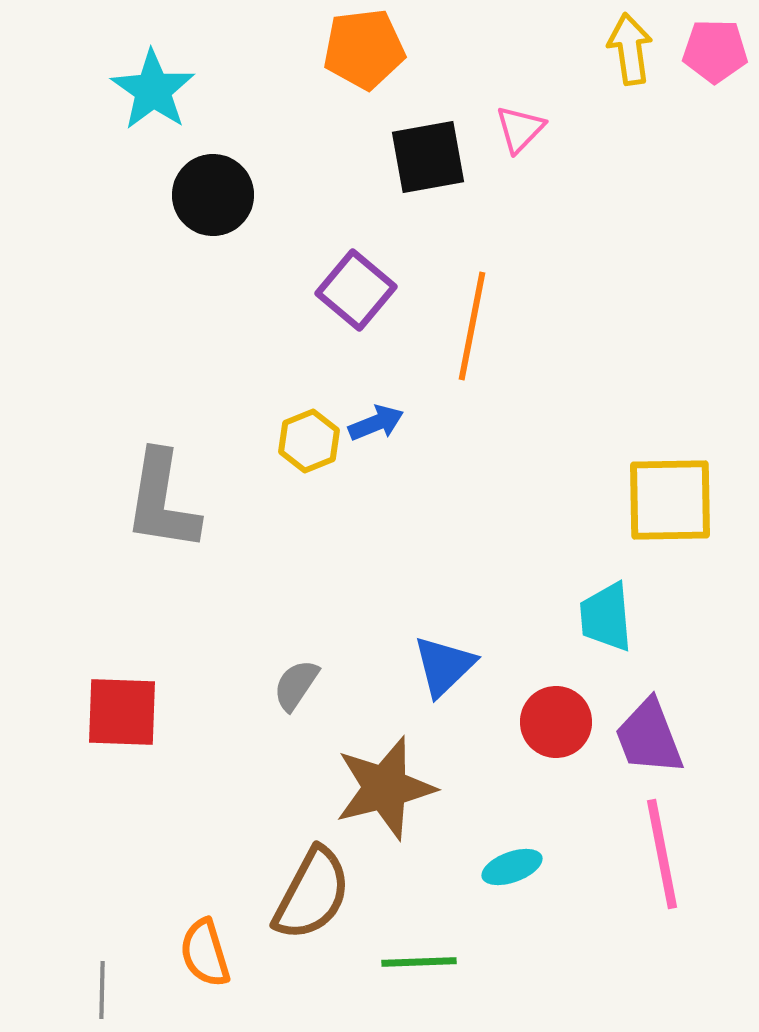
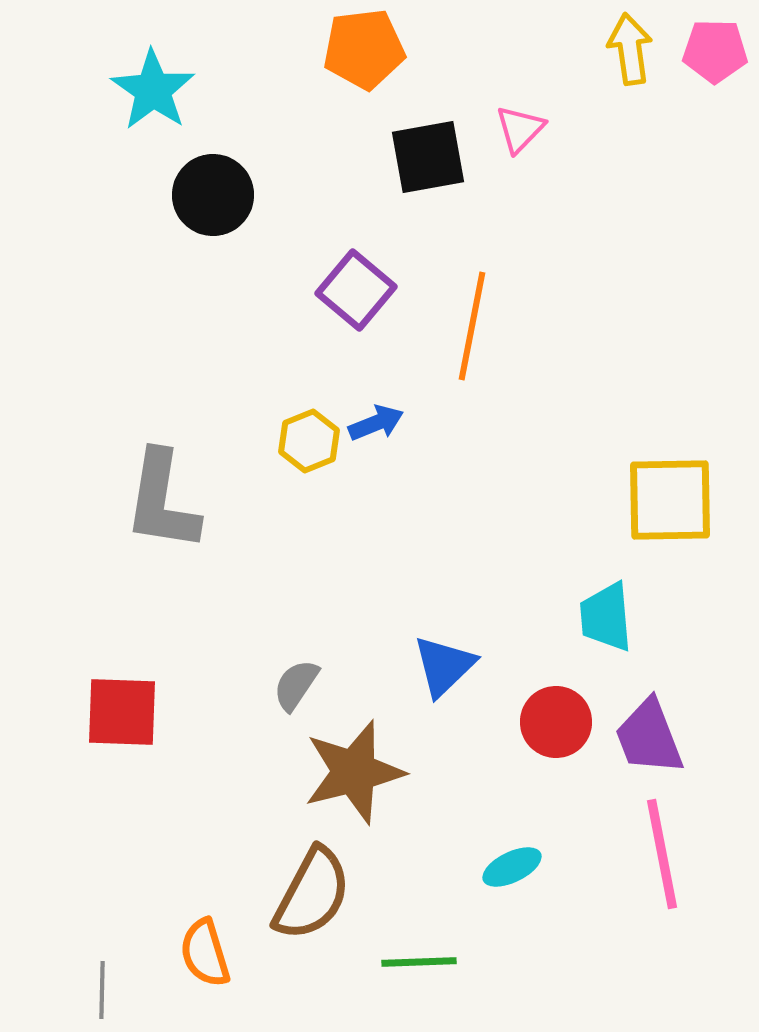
brown star: moved 31 px left, 16 px up
cyan ellipse: rotated 6 degrees counterclockwise
